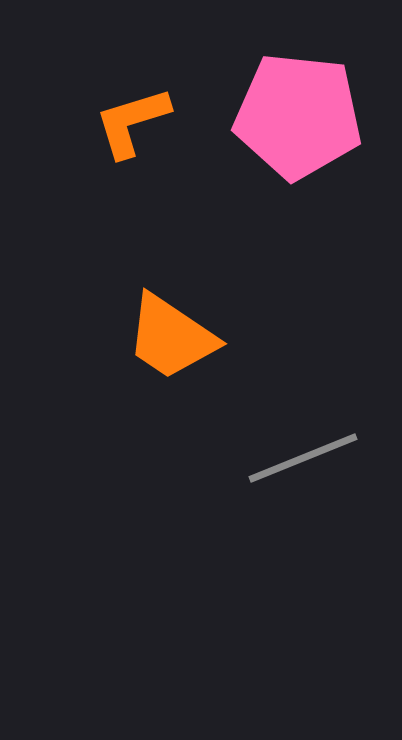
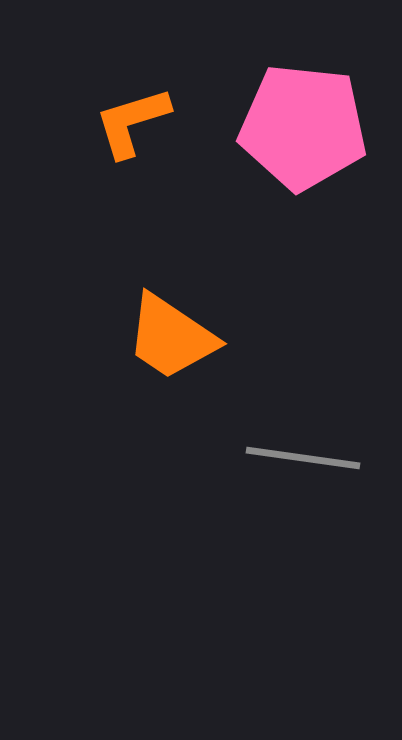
pink pentagon: moved 5 px right, 11 px down
gray line: rotated 30 degrees clockwise
